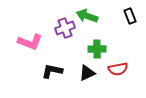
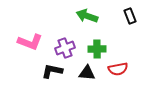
purple cross: moved 20 px down
black triangle: rotated 30 degrees clockwise
